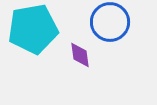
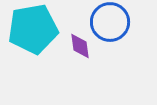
purple diamond: moved 9 px up
